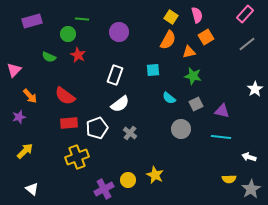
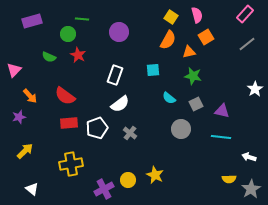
yellow cross: moved 6 px left, 7 px down; rotated 10 degrees clockwise
